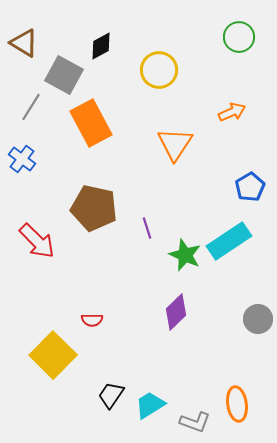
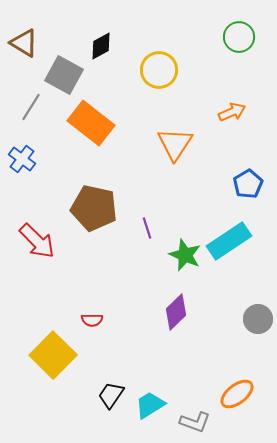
orange rectangle: rotated 24 degrees counterclockwise
blue pentagon: moved 2 px left, 3 px up
orange ellipse: moved 10 px up; rotated 60 degrees clockwise
